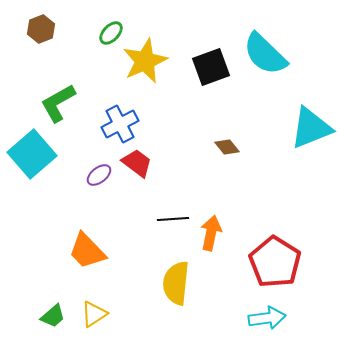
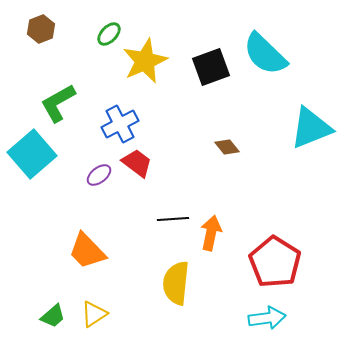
green ellipse: moved 2 px left, 1 px down
